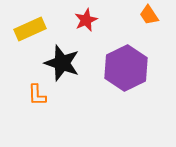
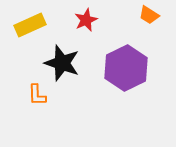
orange trapezoid: rotated 25 degrees counterclockwise
yellow rectangle: moved 4 px up
